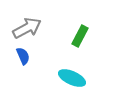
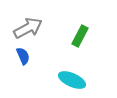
gray arrow: moved 1 px right
cyan ellipse: moved 2 px down
